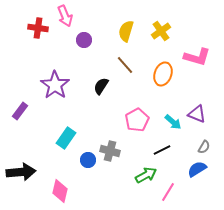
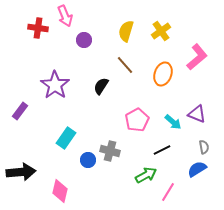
pink L-shape: rotated 56 degrees counterclockwise
gray semicircle: rotated 40 degrees counterclockwise
